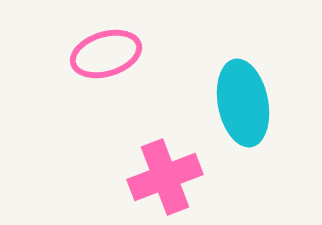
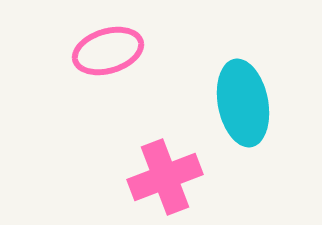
pink ellipse: moved 2 px right, 3 px up
